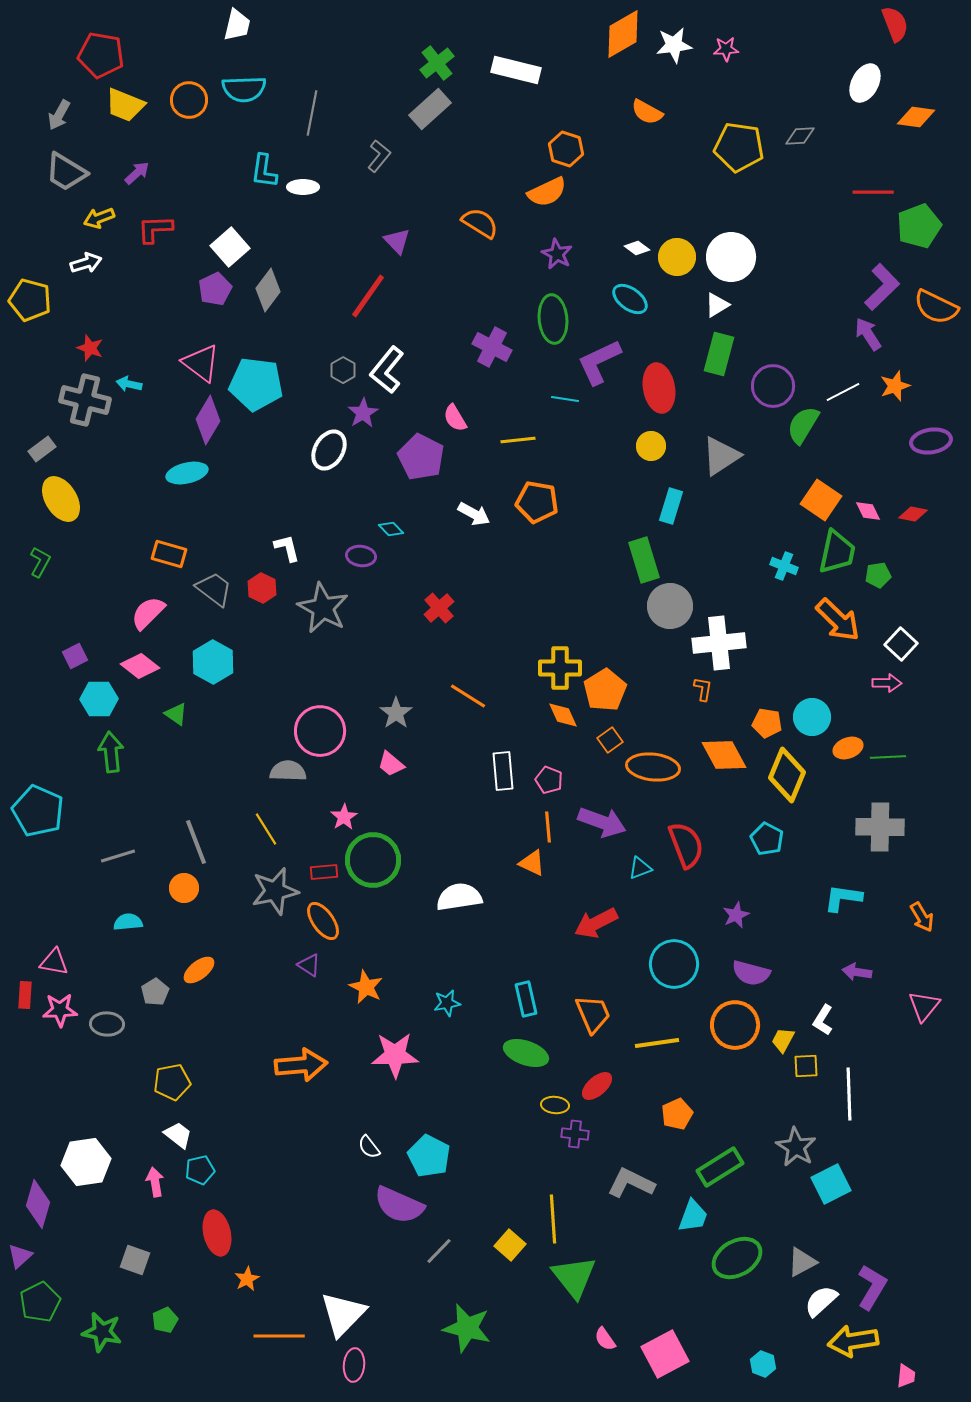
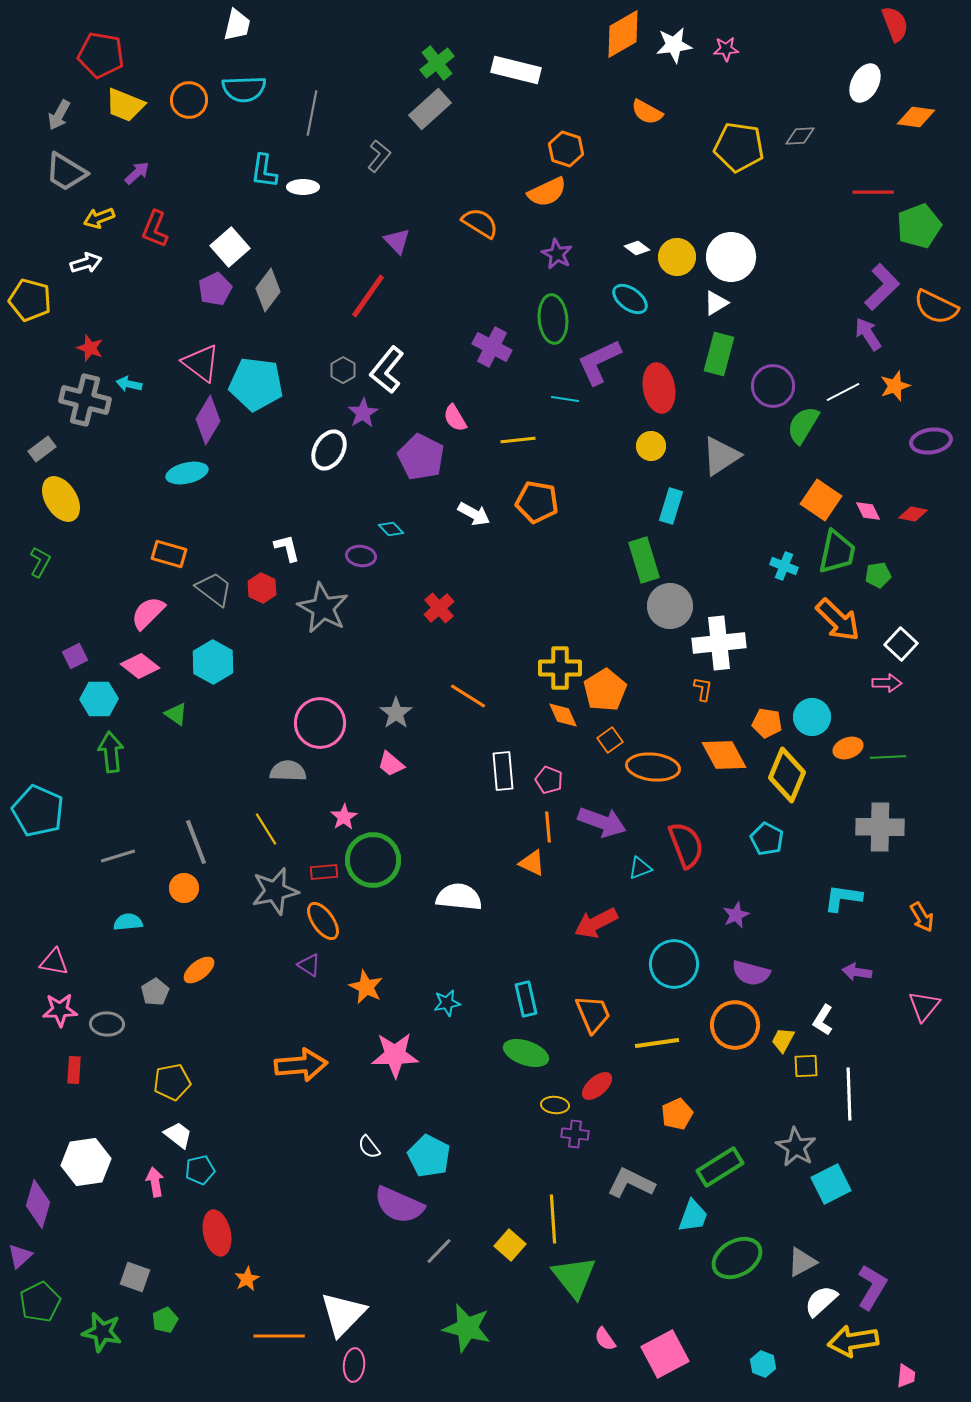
red L-shape at (155, 229): rotated 66 degrees counterclockwise
white triangle at (717, 305): moved 1 px left, 2 px up
pink circle at (320, 731): moved 8 px up
white semicircle at (459, 897): rotated 15 degrees clockwise
red rectangle at (25, 995): moved 49 px right, 75 px down
gray square at (135, 1260): moved 17 px down
